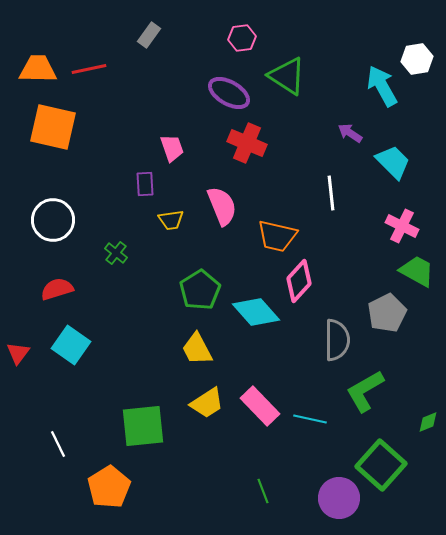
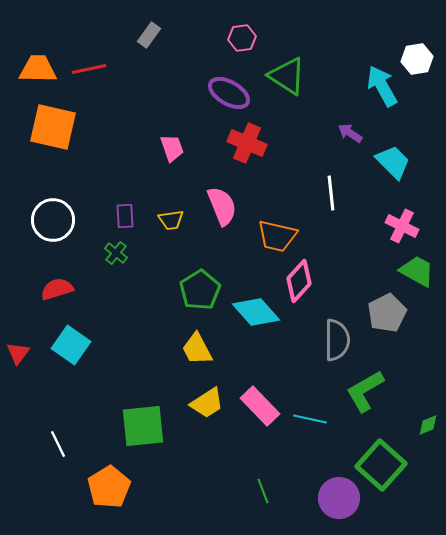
purple rectangle at (145, 184): moved 20 px left, 32 px down
green diamond at (428, 422): moved 3 px down
